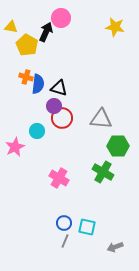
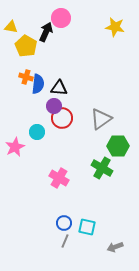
yellow pentagon: moved 1 px left, 1 px down
black triangle: rotated 12 degrees counterclockwise
gray triangle: rotated 40 degrees counterclockwise
cyan circle: moved 1 px down
green cross: moved 1 px left, 4 px up
